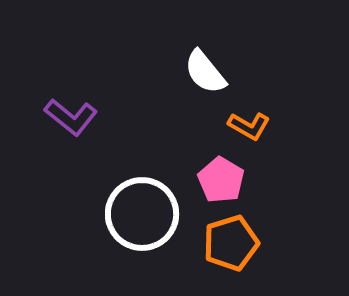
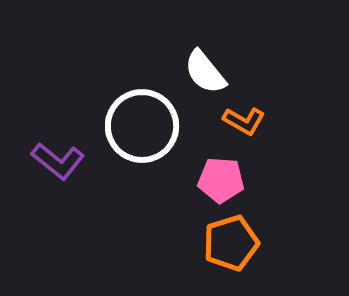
purple L-shape: moved 13 px left, 44 px down
orange L-shape: moved 5 px left, 5 px up
pink pentagon: rotated 27 degrees counterclockwise
white circle: moved 88 px up
